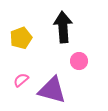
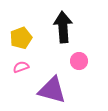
pink semicircle: moved 13 px up; rotated 21 degrees clockwise
